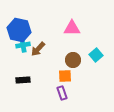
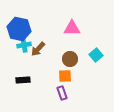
blue hexagon: moved 1 px up
cyan cross: moved 1 px right
brown circle: moved 3 px left, 1 px up
